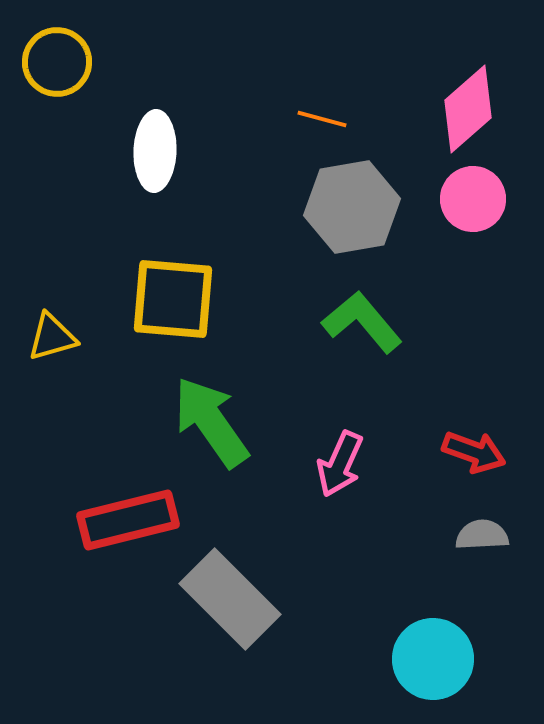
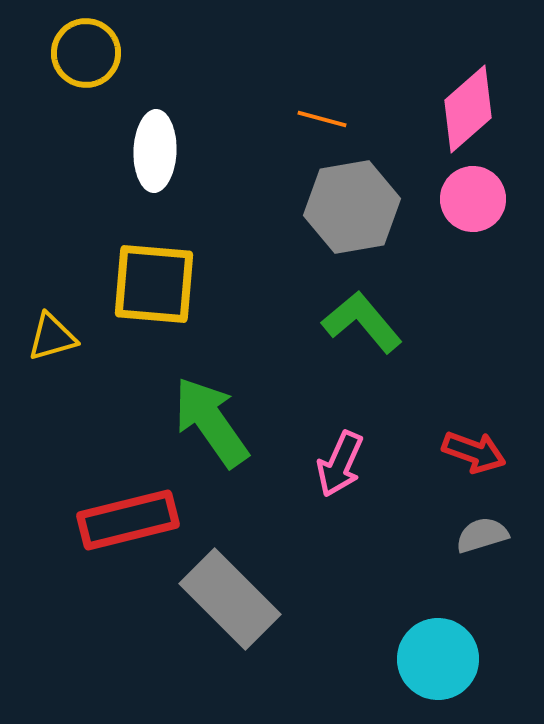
yellow circle: moved 29 px right, 9 px up
yellow square: moved 19 px left, 15 px up
gray semicircle: rotated 14 degrees counterclockwise
cyan circle: moved 5 px right
